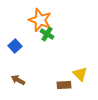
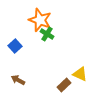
yellow triangle: rotated 21 degrees counterclockwise
brown rectangle: rotated 40 degrees counterclockwise
